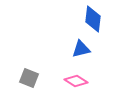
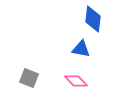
blue triangle: rotated 24 degrees clockwise
pink diamond: rotated 15 degrees clockwise
